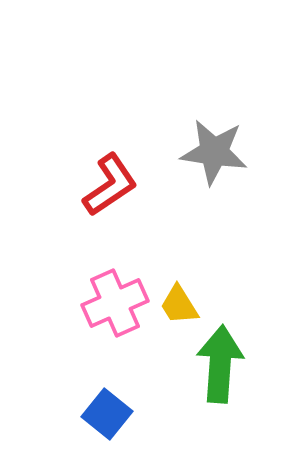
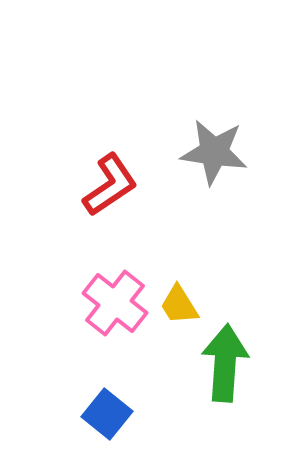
pink cross: rotated 28 degrees counterclockwise
green arrow: moved 5 px right, 1 px up
